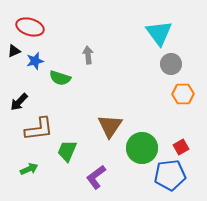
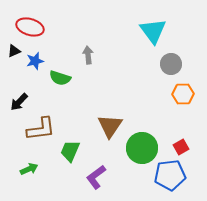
cyan triangle: moved 6 px left, 2 px up
brown L-shape: moved 2 px right
green trapezoid: moved 3 px right
